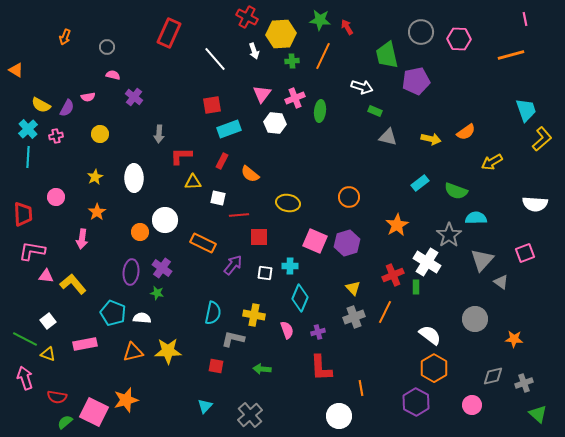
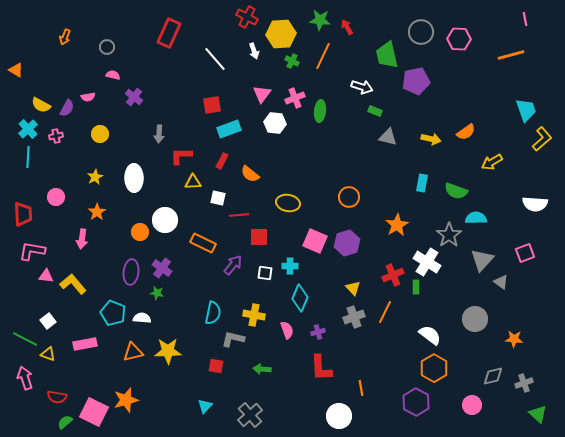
green cross at (292, 61): rotated 32 degrees clockwise
cyan rectangle at (420, 183): moved 2 px right; rotated 42 degrees counterclockwise
